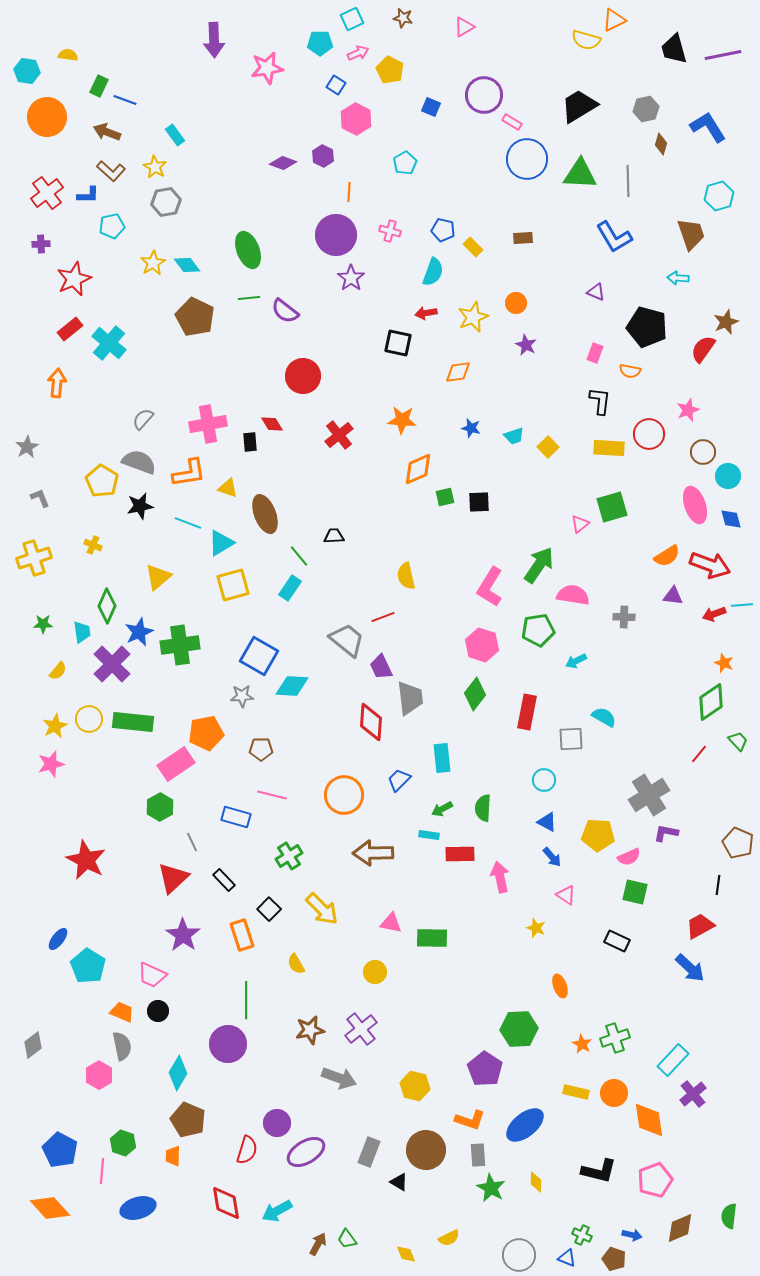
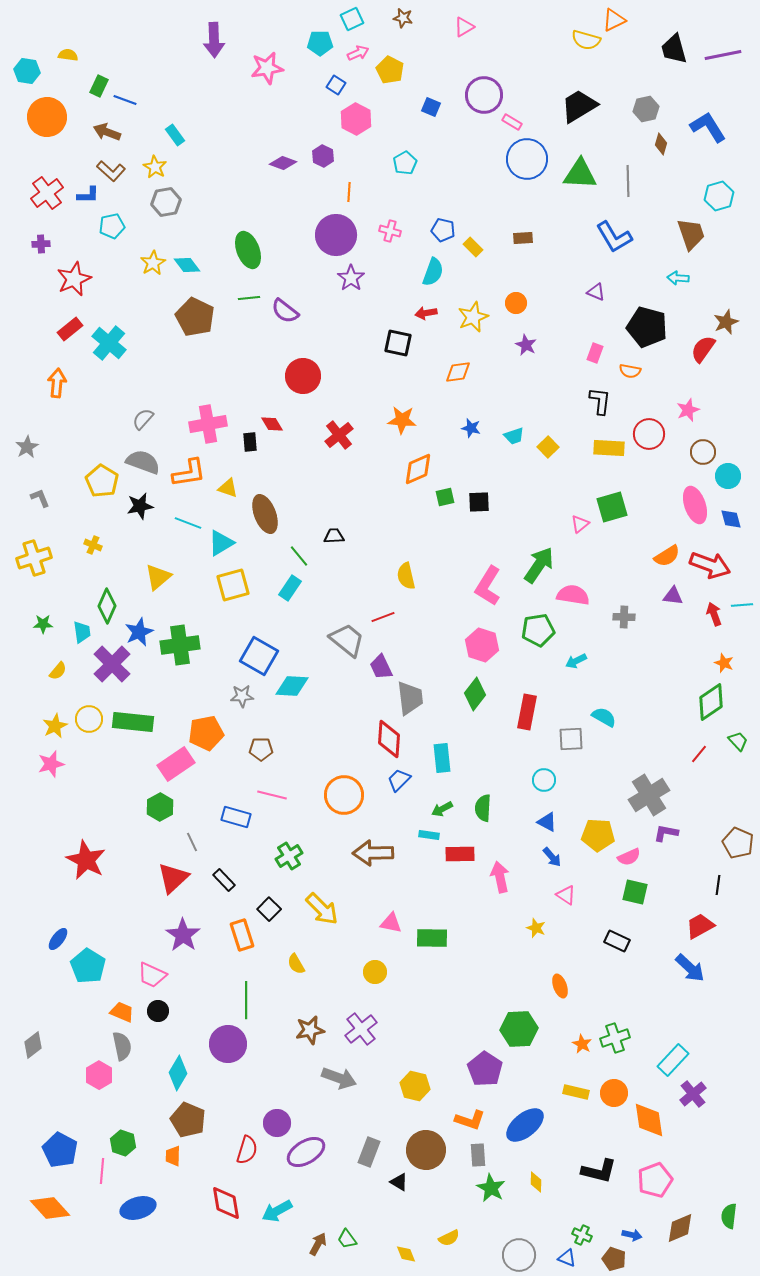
gray semicircle at (139, 462): moved 4 px right
pink L-shape at (490, 587): moved 2 px left, 1 px up
red arrow at (714, 614): rotated 90 degrees clockwise
red diamond at (371, 722): moved 18 px right, 17 px down
